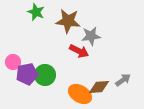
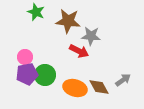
gray star: rotated 12 degrees clockwise
pink circle: moved 12 px right, 5 px up
brown diamond: rotated 65 degrees clockwise
orange ellipse: moved 5 px left, 6 px up; rotated 15 degrees counterclockwise
